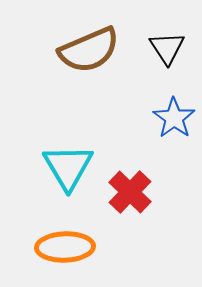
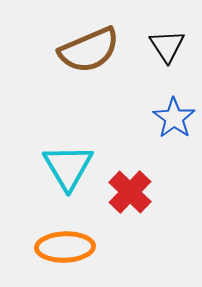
black triangle: moved 2 px up
